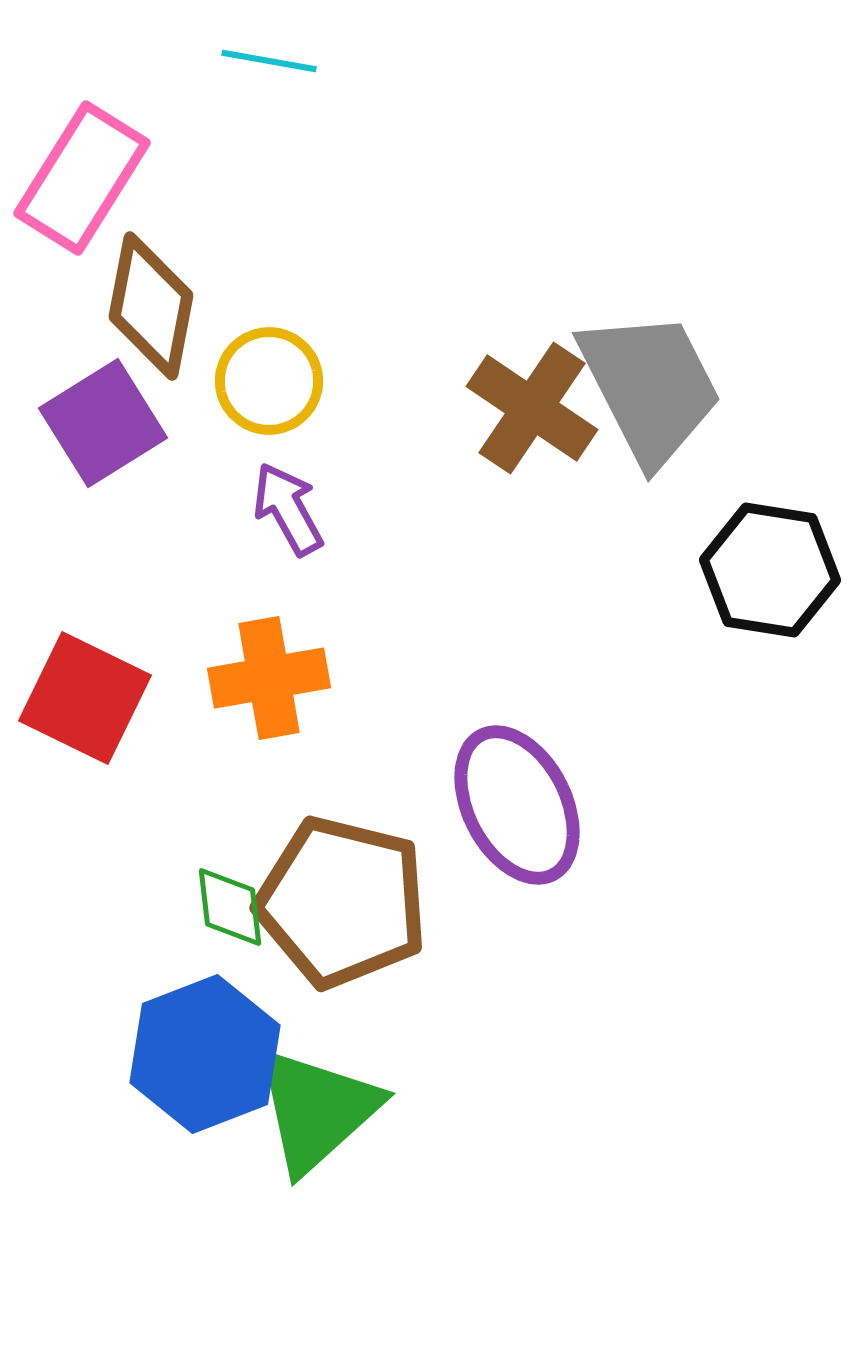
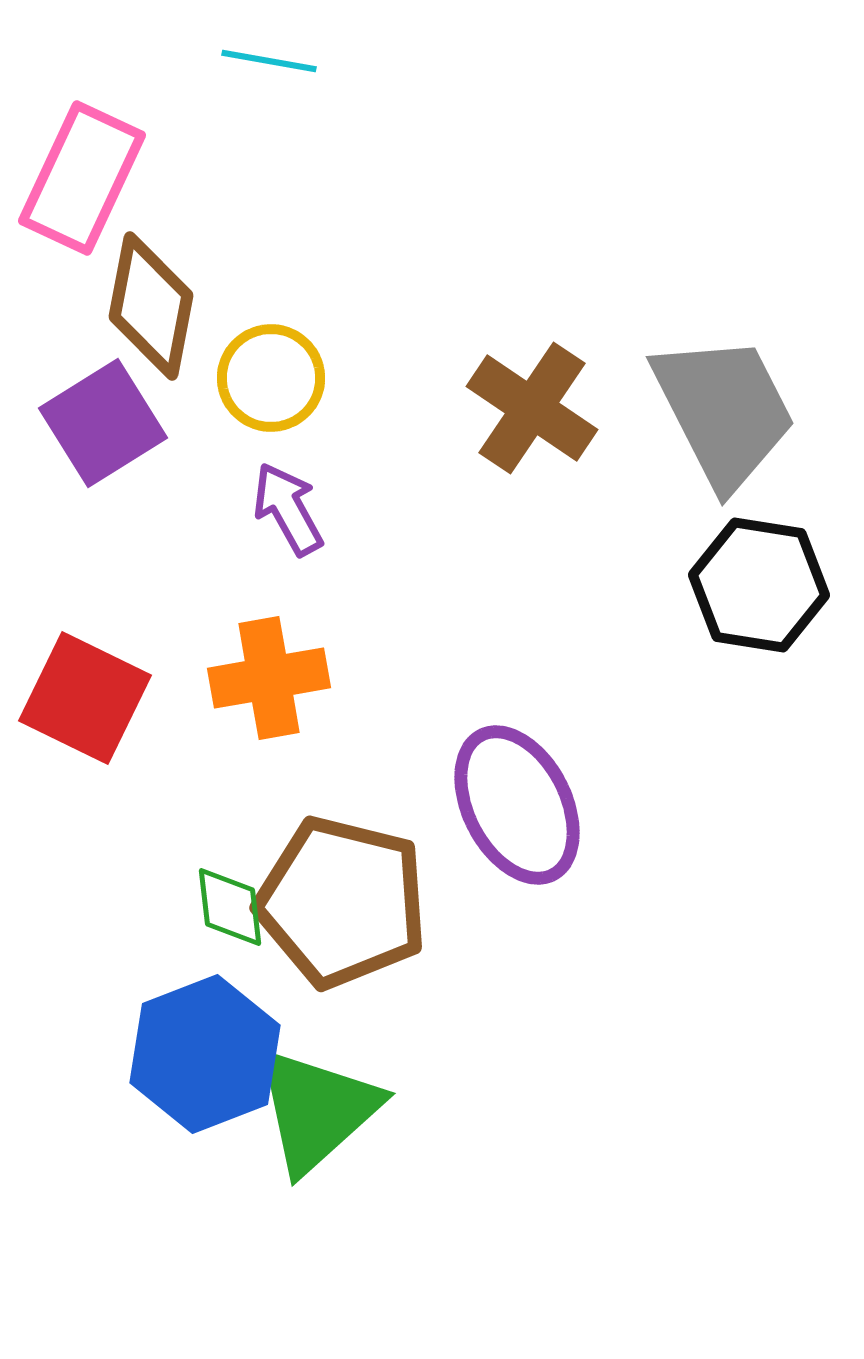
pink rectangle: rotated 7 degrees counterclockwise
yellow circle: moved 2 px right, 3 px up
gray trapezoid: moved 74 px right, 24 px down
black hexagon: moved 11 px left, 15 px down
